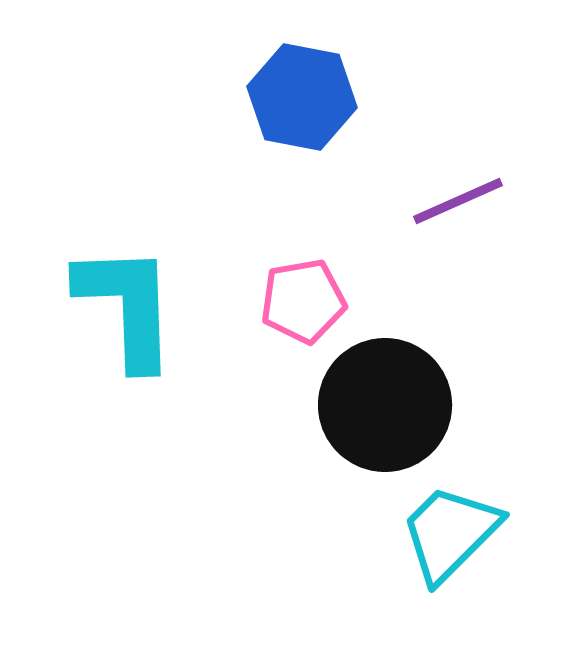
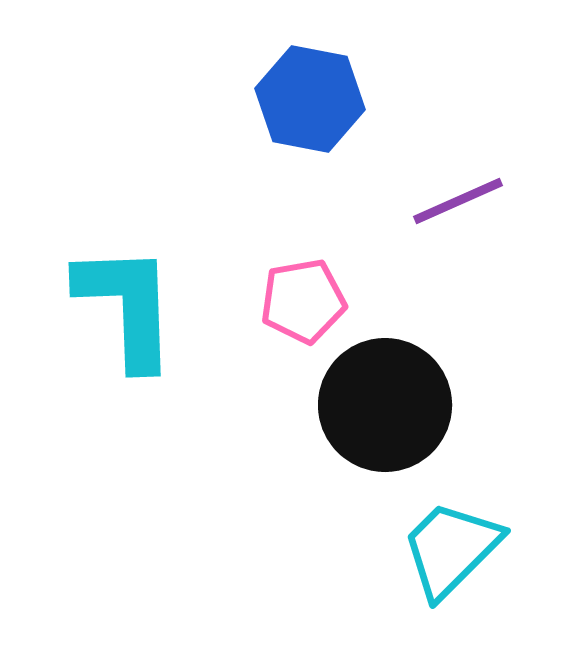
blue hexagon: moved 8 px right, 2 px down
cyan trapezoid: moved 1 px right, 16 px down
